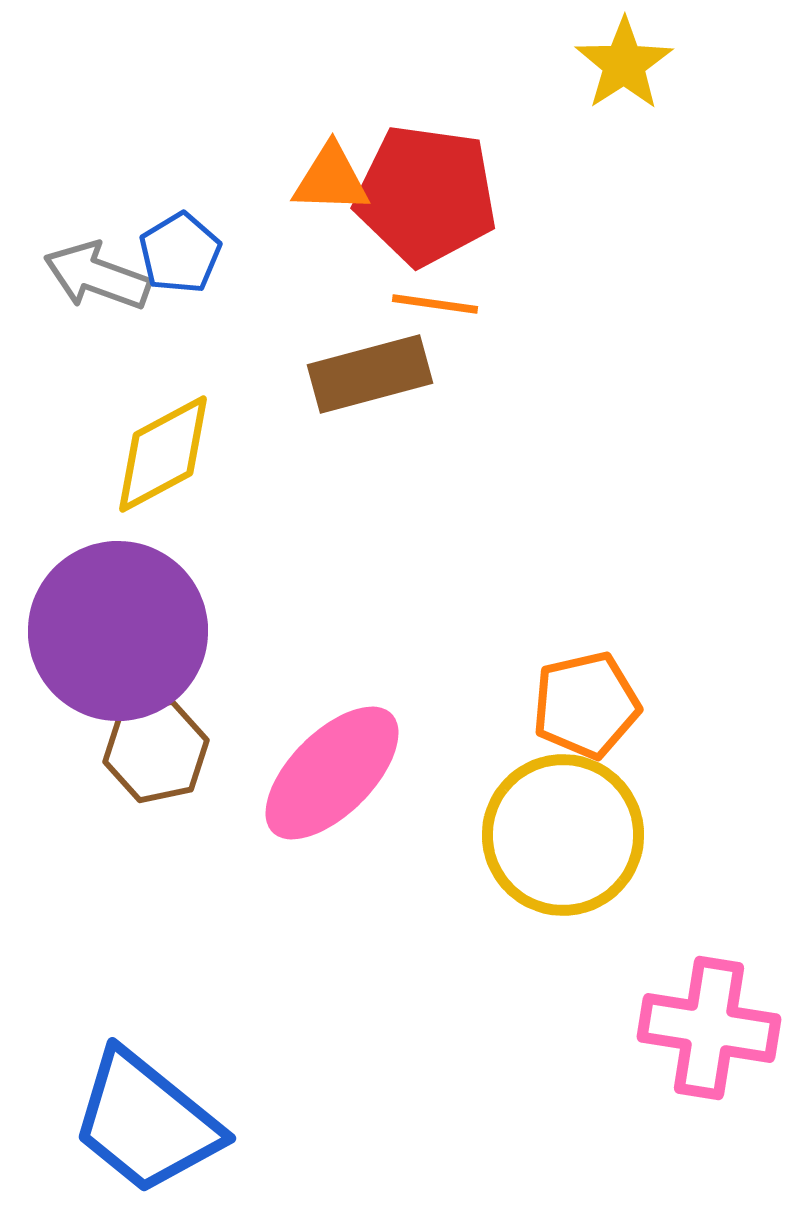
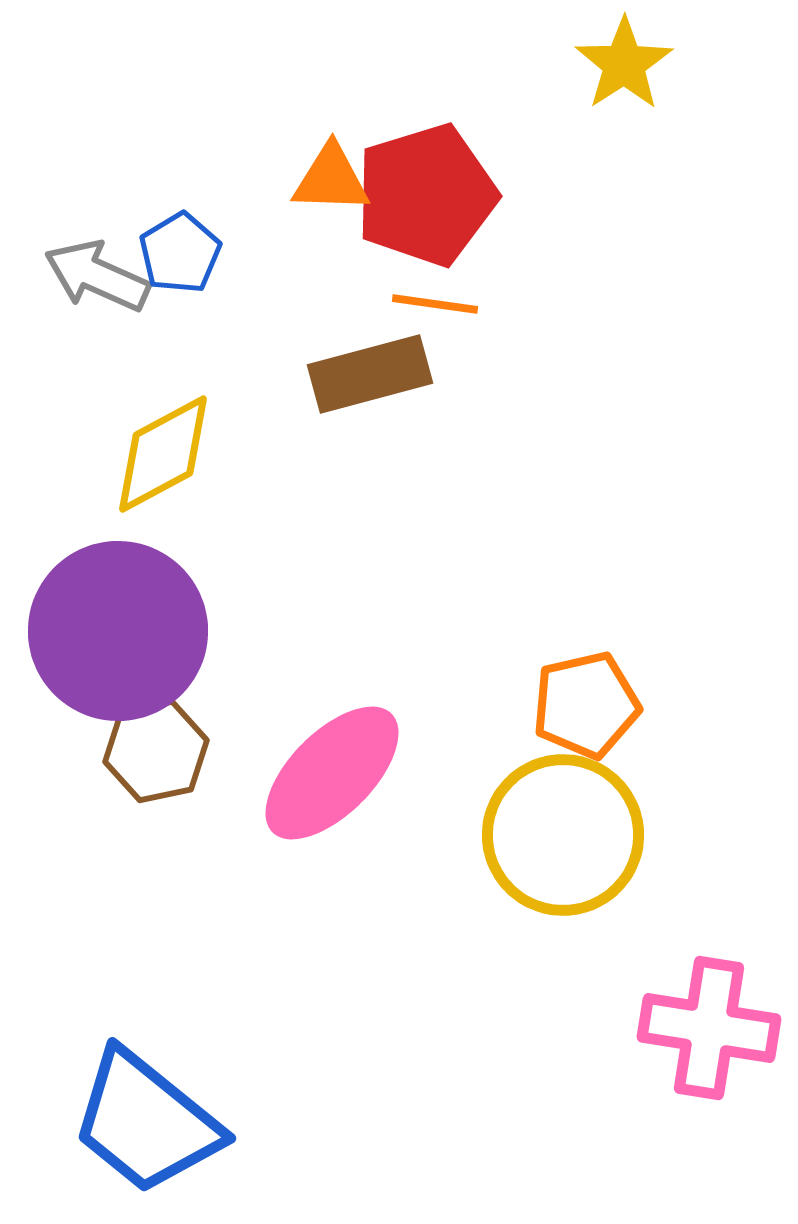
red pentagon: rotated 25 degrees counterclockwise
gray arrow: rotated 4 degrees clockwise
